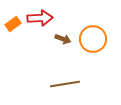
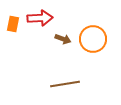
orange rectangle: rotated 42 degrees counterclockwise
